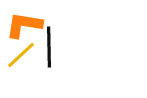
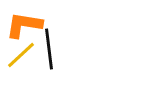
black line: moved 2 px down; rotated 6 degrees counterclockwise
